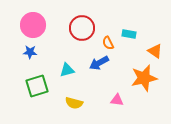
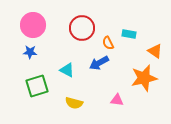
cyan triangle: rotated 42 degrees clockwise
